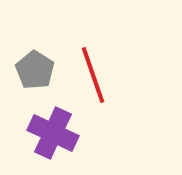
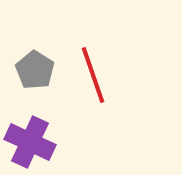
purple cross: moved 23 px left, 9 px down
